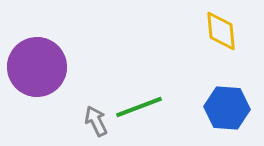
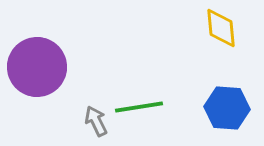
yellow diamond: moved 3 px up
green line: rotated 12 degrees clockwise
